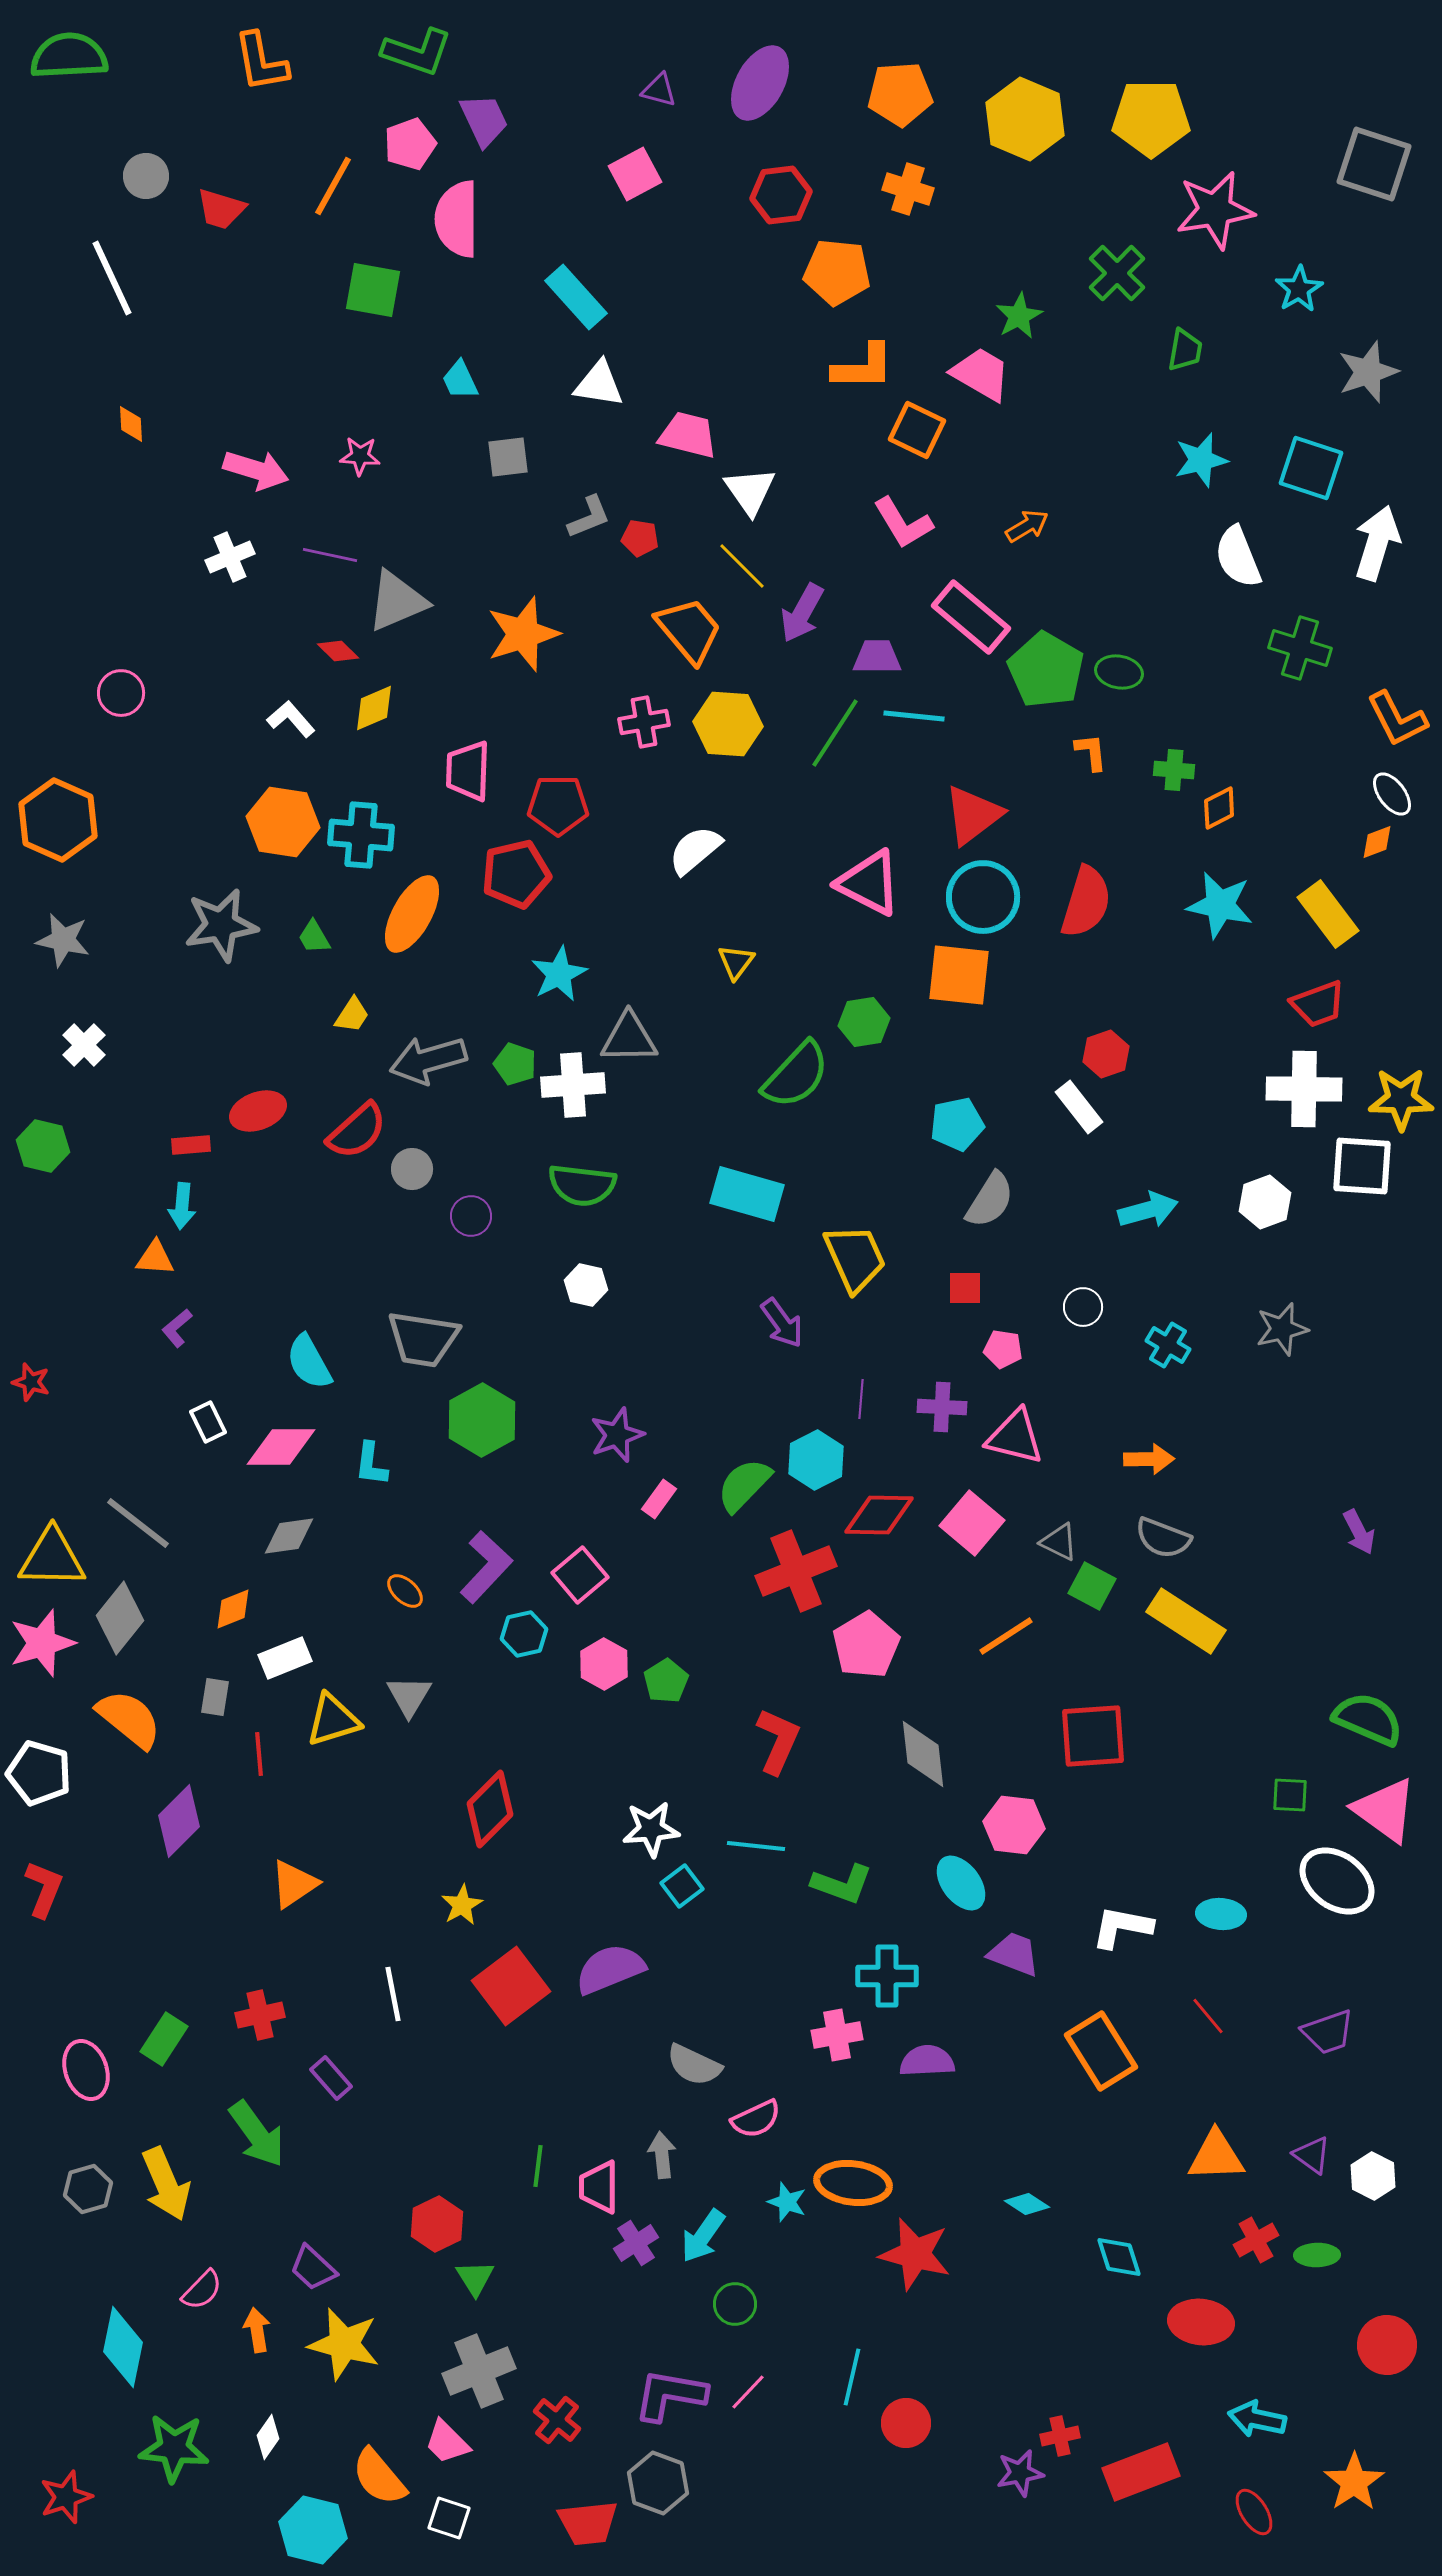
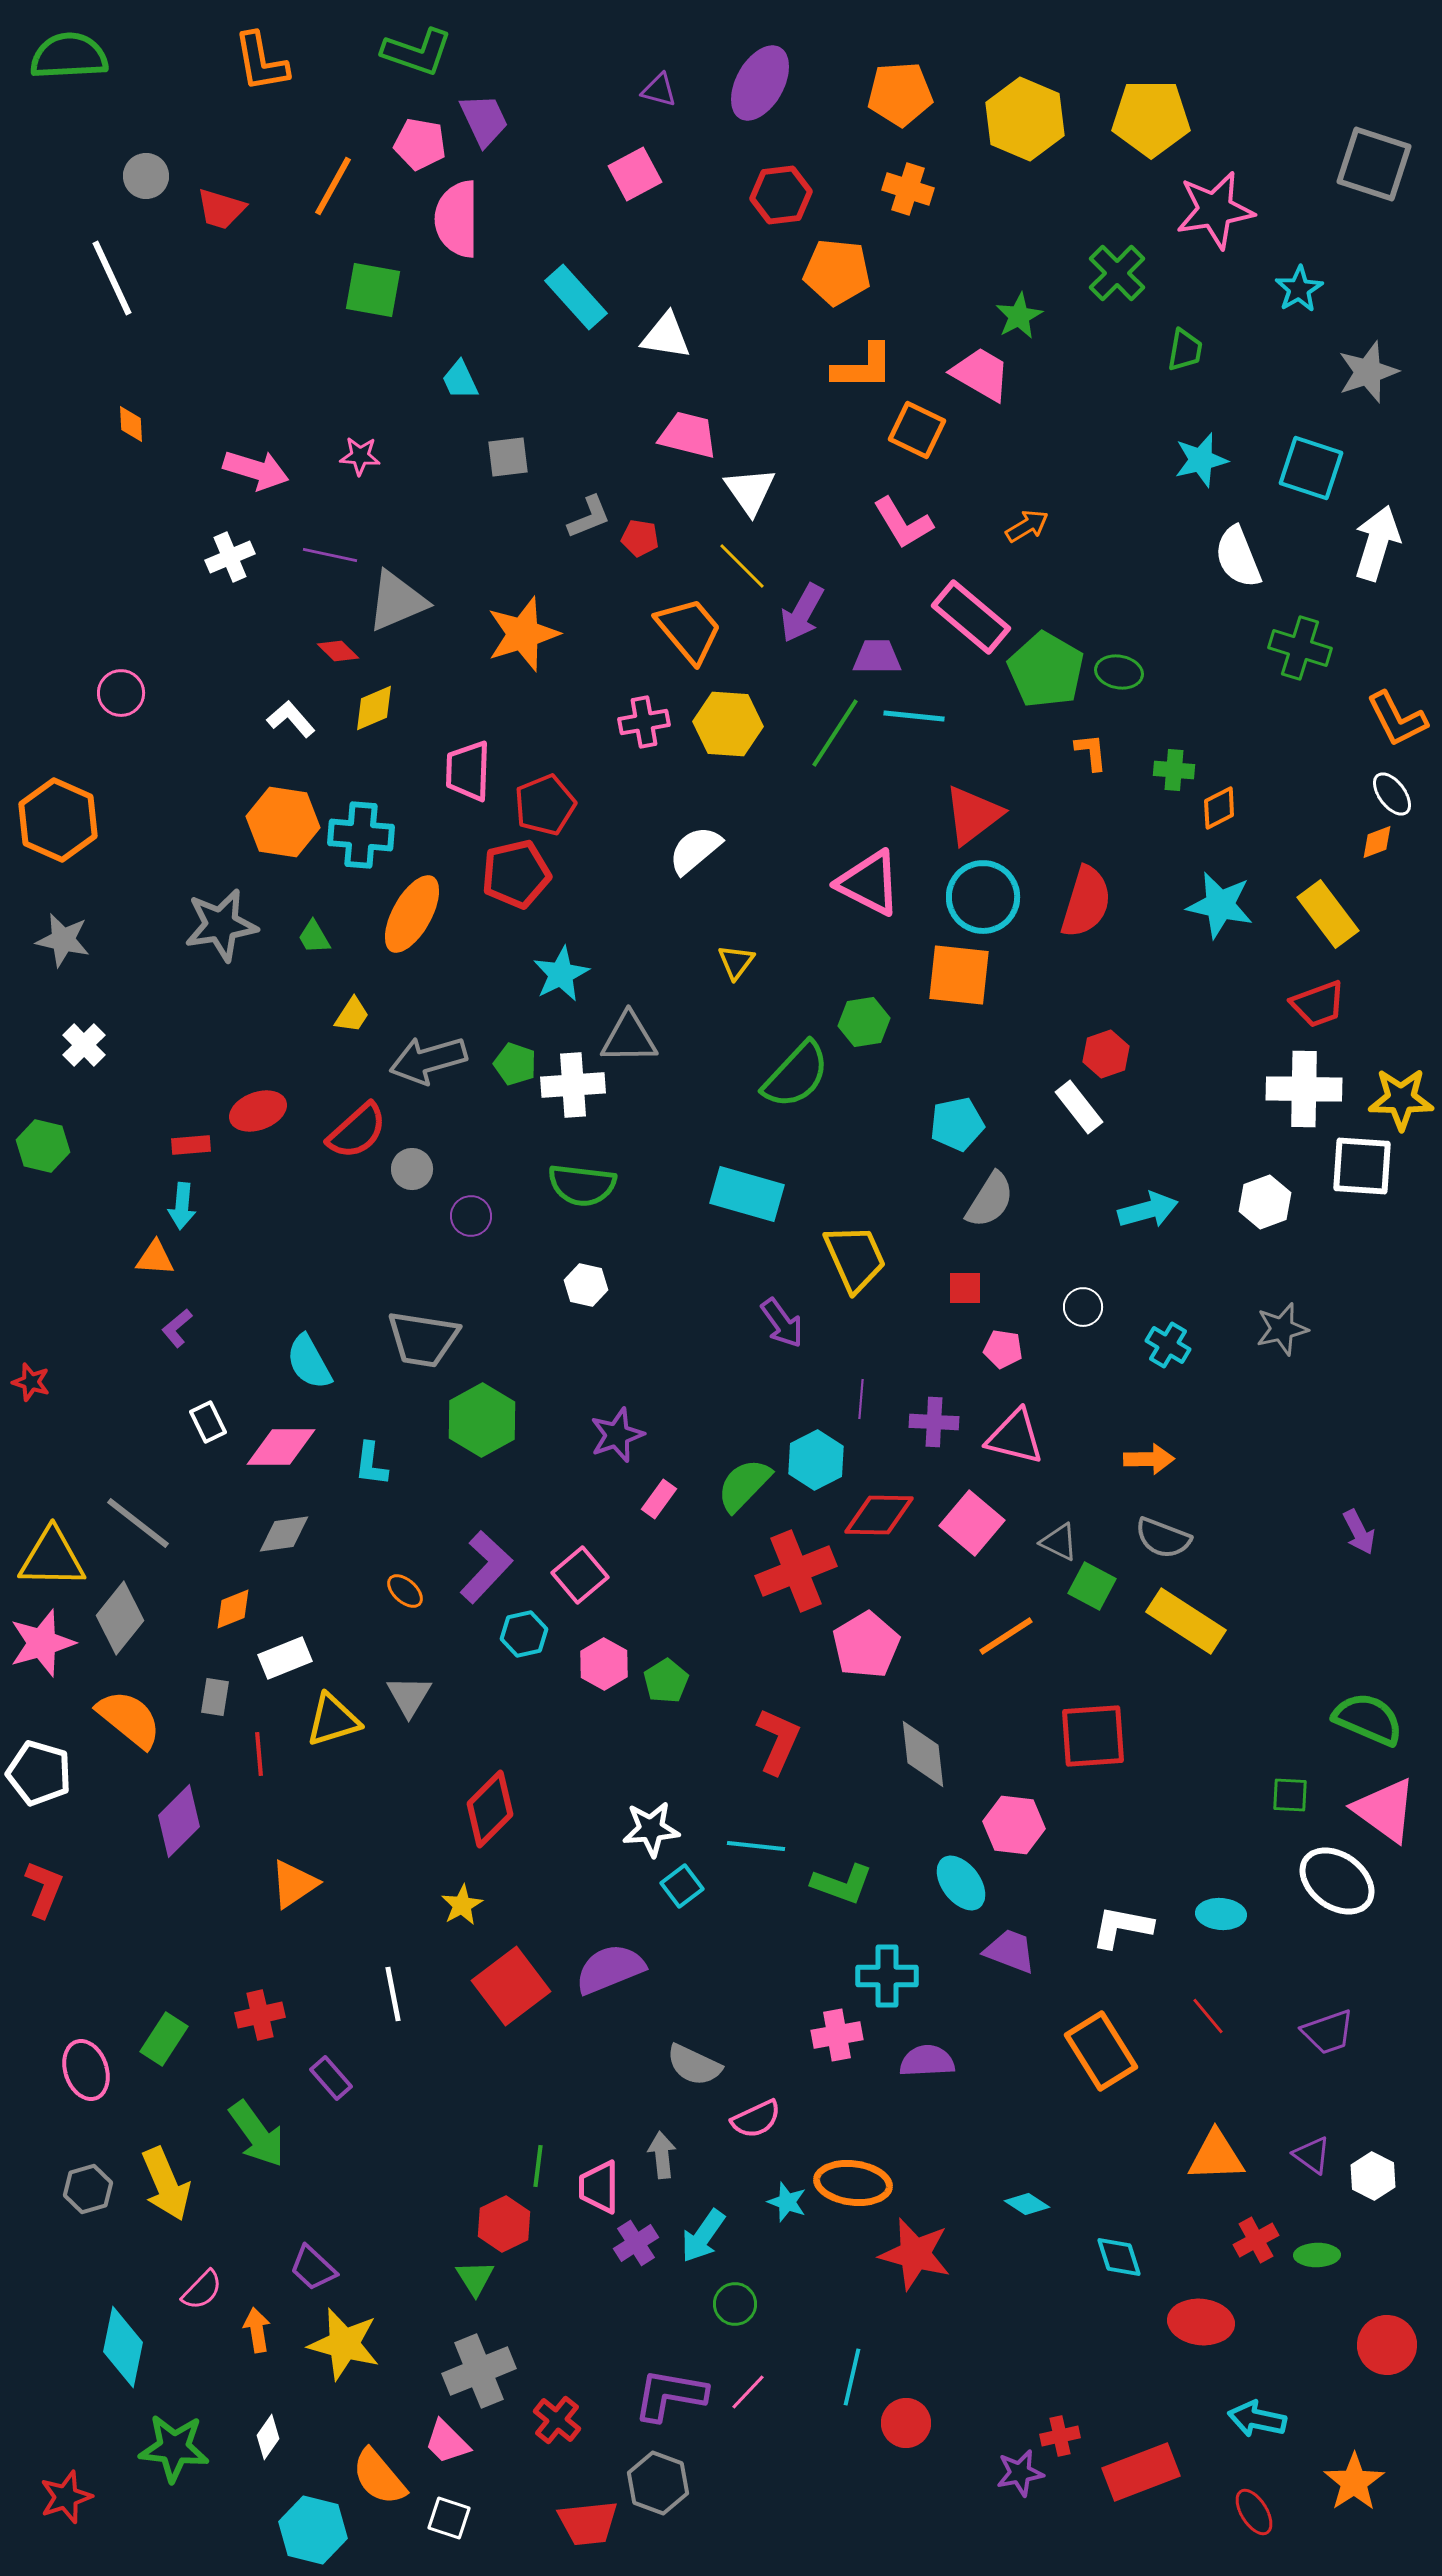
pink pentagon at (410, 144): moved 10 px right; rotated 30 degrees clockwise
white triangle at (599, 384): moved 67 px right, 48 px up
red pentagon at (558, 805): moved 13 px left; rotated 22 degrees counterclockwise
cyan star at (559, 974): moved 2 px right
purple cross at (942, 1407): moved 8 px left, 15 px down
gray diamond at (289, 1536): moved 5 px left, 2 px up
purple trapezoid at (1014, 1954): moved 4 px left, 3 px up
red hexagon at (437, 2224): moved 67 px right
